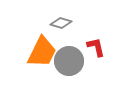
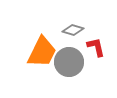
gray diamond: moved 12 px right, 7 px down
gray circle: moved 1 px down
